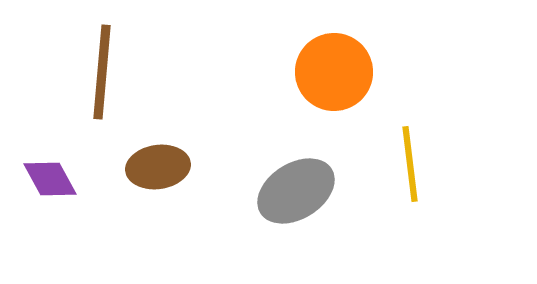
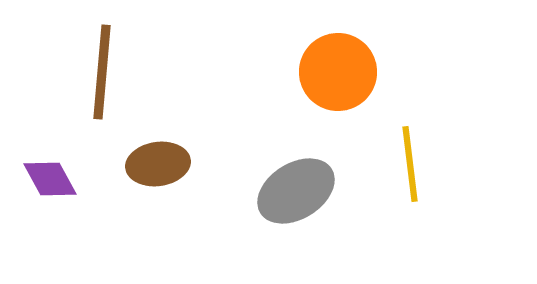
orange circle: moved 4 px right
brown ellipse: moved 3 px up
